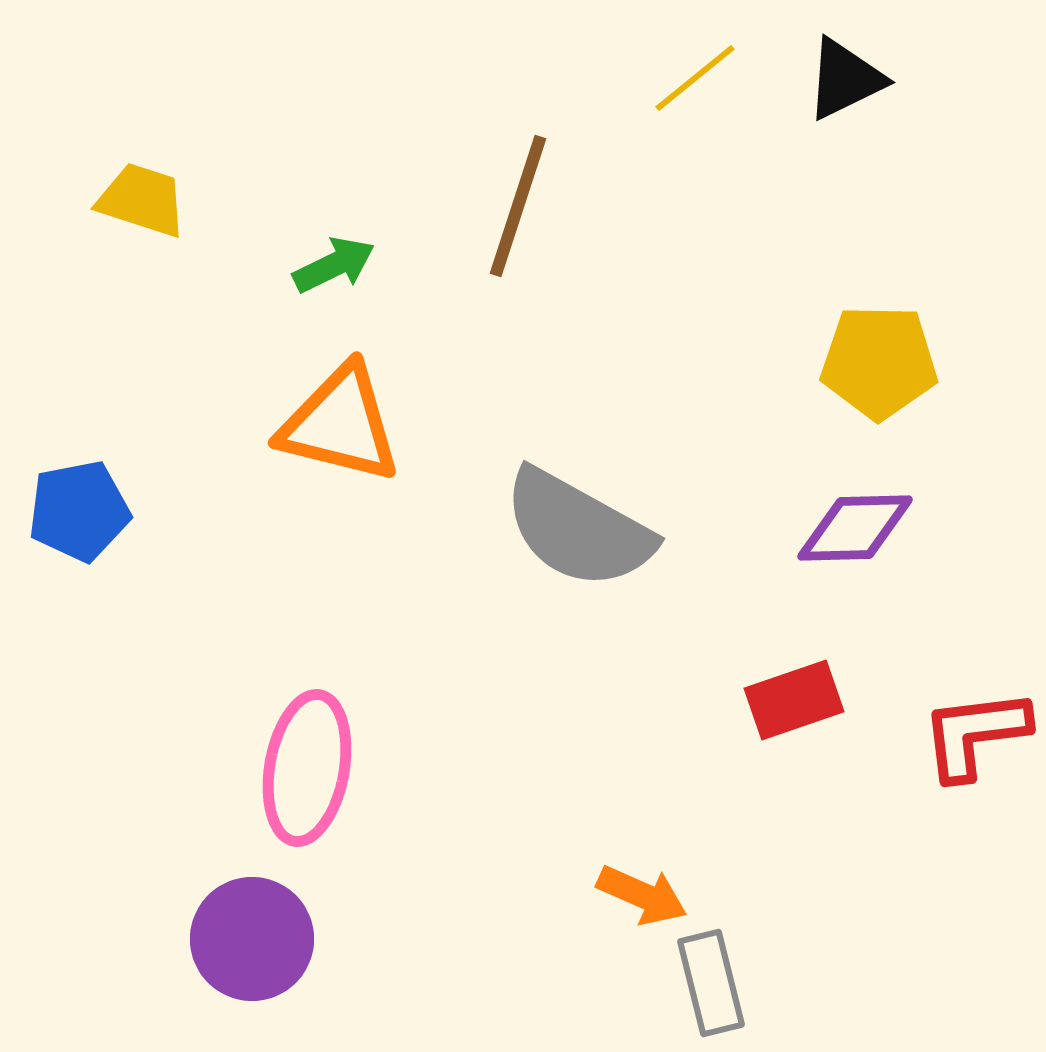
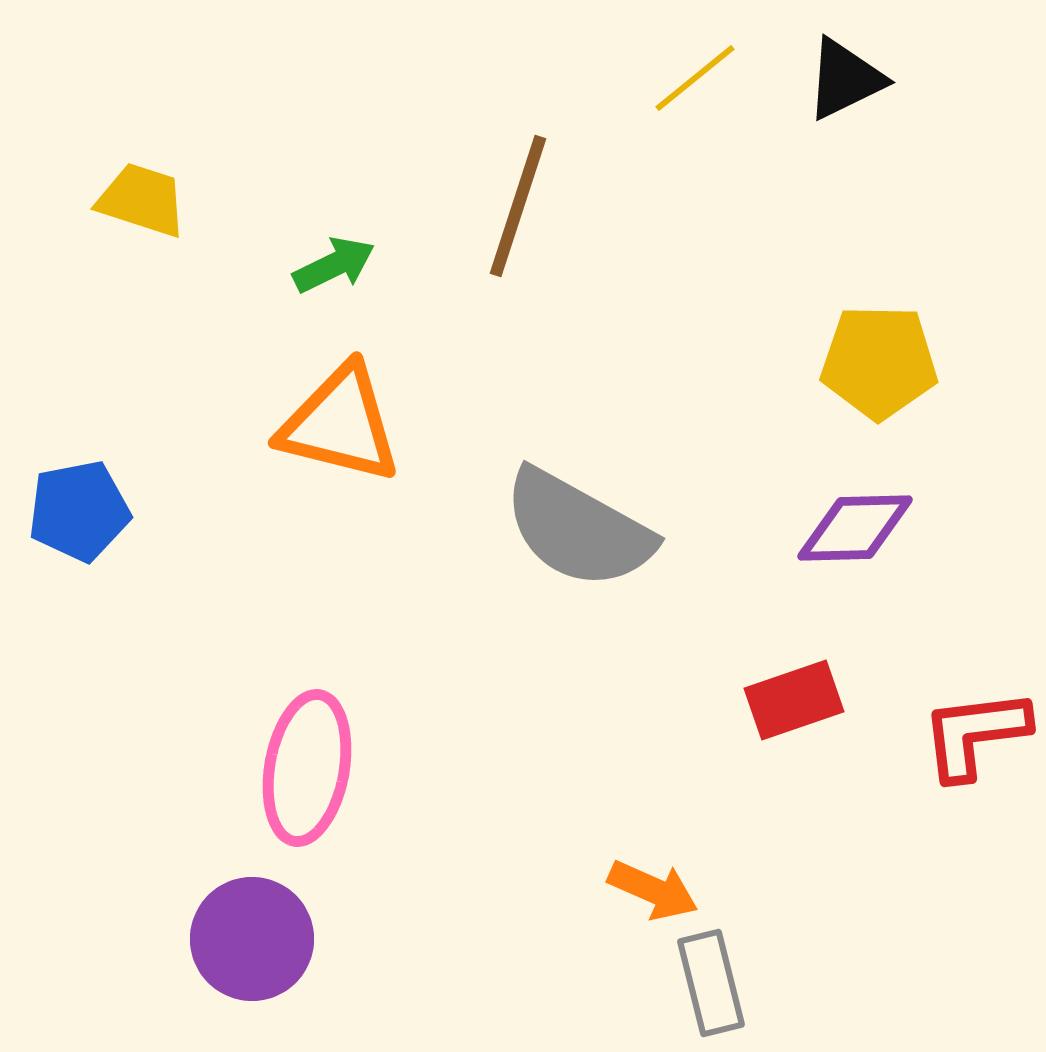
orange arrow: moved 11 px right, 5 px up
